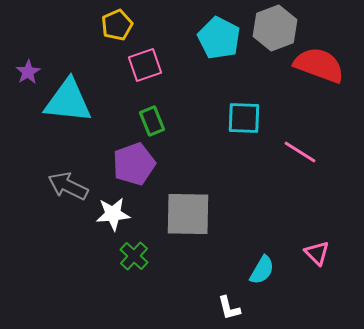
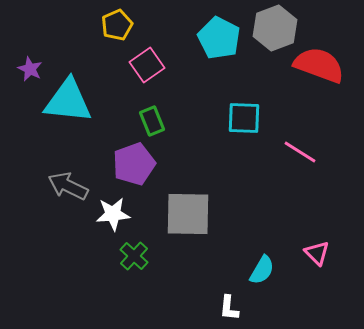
pink square: moved 2 px right; rotated 16 degrees counterclockwise
purple star: moved 2 px right, 3 px up; rotated 15 degrees counterclockwise
white L-shape: rotated 20 degrees clockwise
